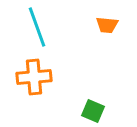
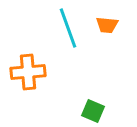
cyan line: moved 31 px right, 1 px down
orange cross: moved 6 px left, 5 px up
